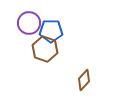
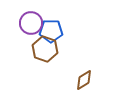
purple circle: moved 2 px right
brown diamond: rotated 15 degrees clockwise
